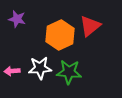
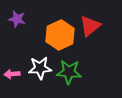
pink arrow: moved 3 px down
